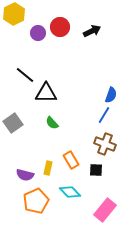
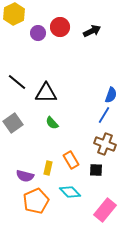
black line: moved 8 px left, 7 px down
purple semicircle: moved 1 px down
